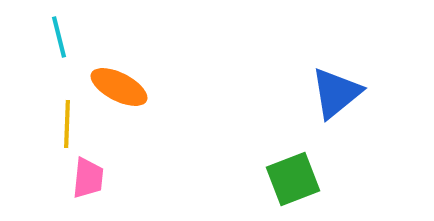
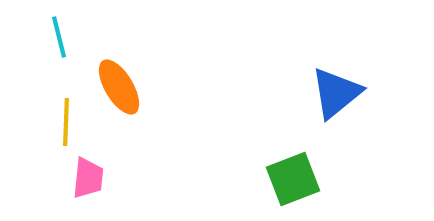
orange ellipse: rotated 32 degrees clockwise
yellow line: moved 1 px left, 2 px up
